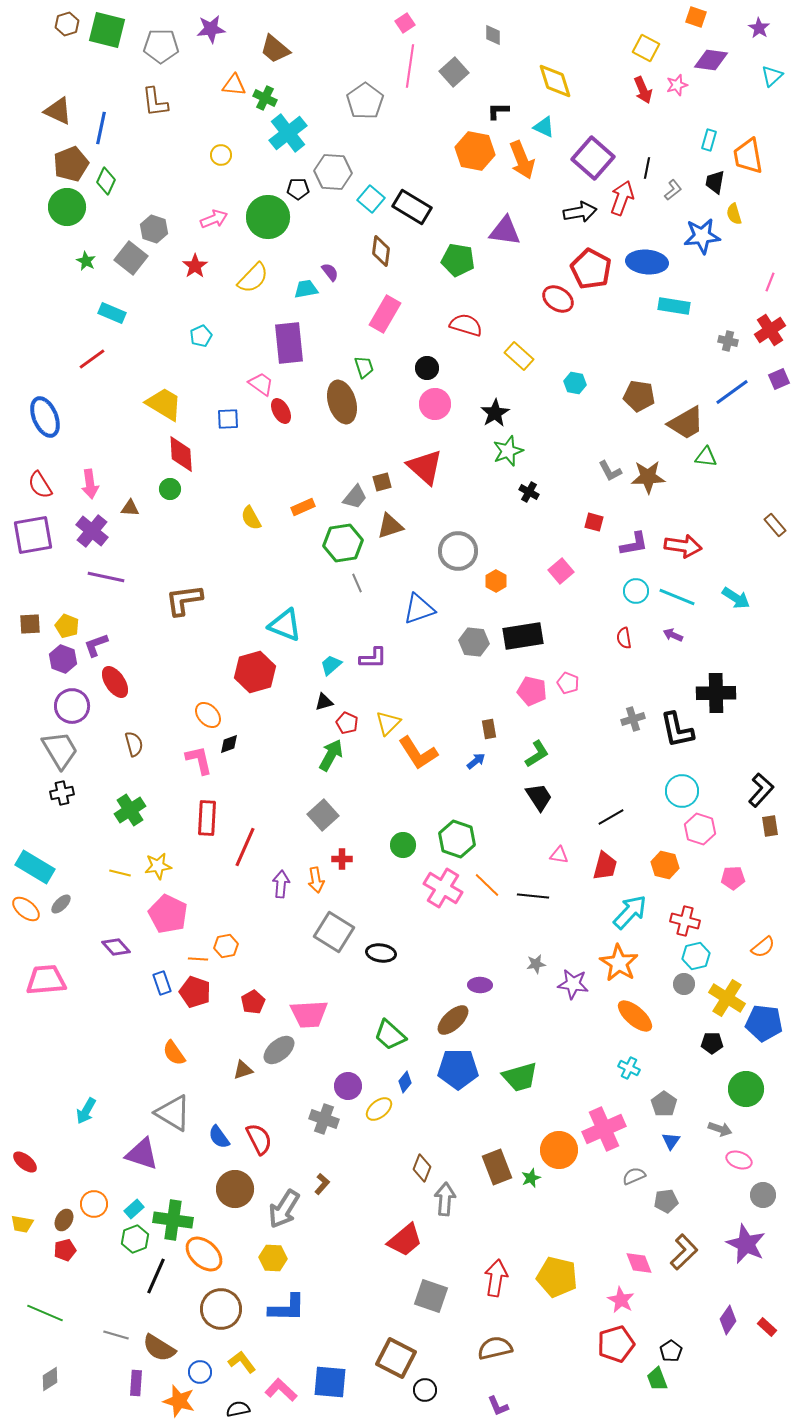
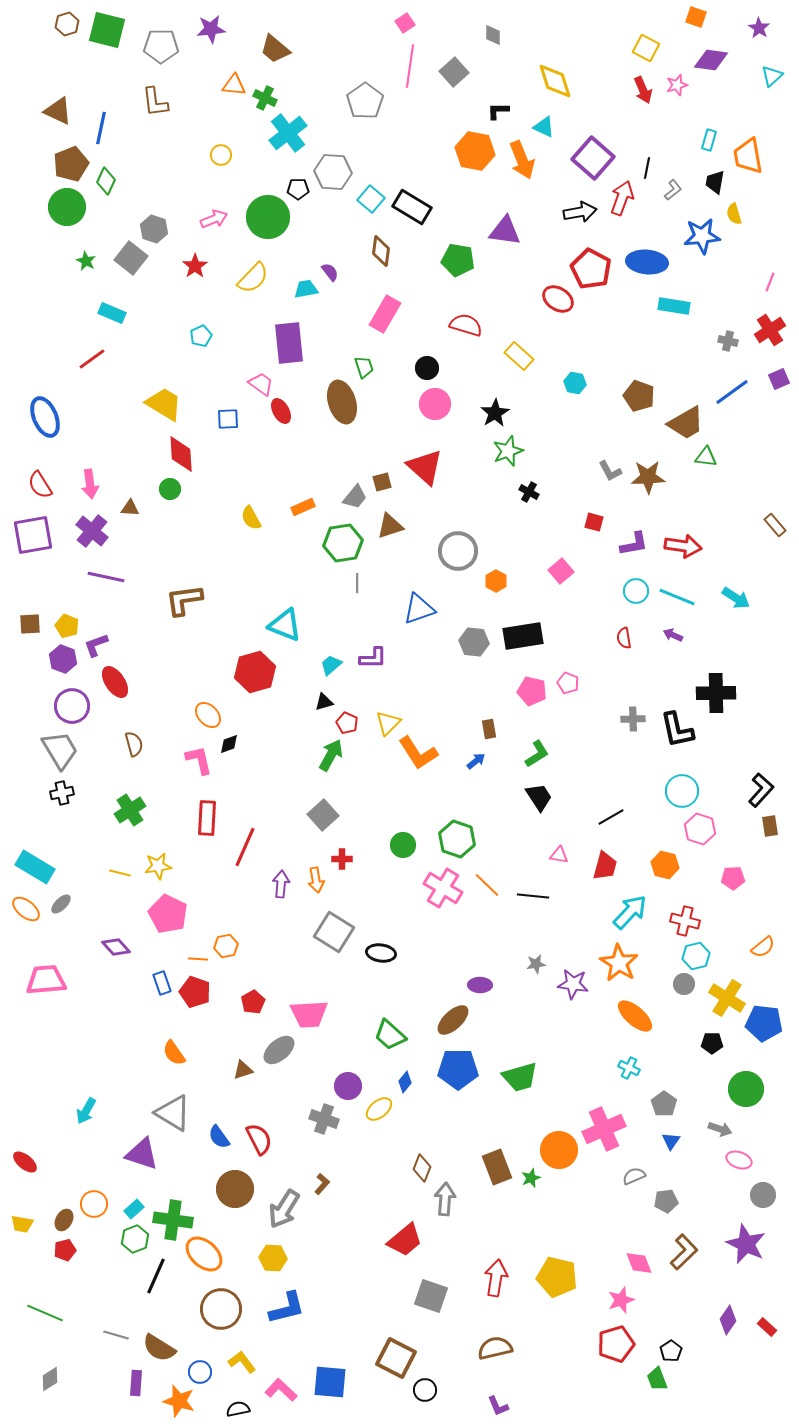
brown pentagon at (639, 396): rotated 12 degrees clockwise
gray line at (357, 583): rotated 24 degrees clockwise
gray cross at (633, 719): rotated 15 degrees clockwise
pink star at (621, 1300): rotated 24 degrees clockwise
blue L-shape at (287, 1308): rotated 15 degrees counterclockwise
